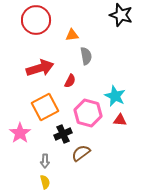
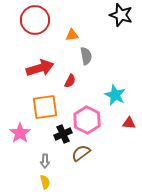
red circle: moved 1 px left
cyan star: moved 1 px up
orange square: rotated 20 degrees clockwise
pink hexagon: moved 1 px left, 7 px down; rotated 12 degrees clockwise
red triangle: moved 9 px right, 3 px down
